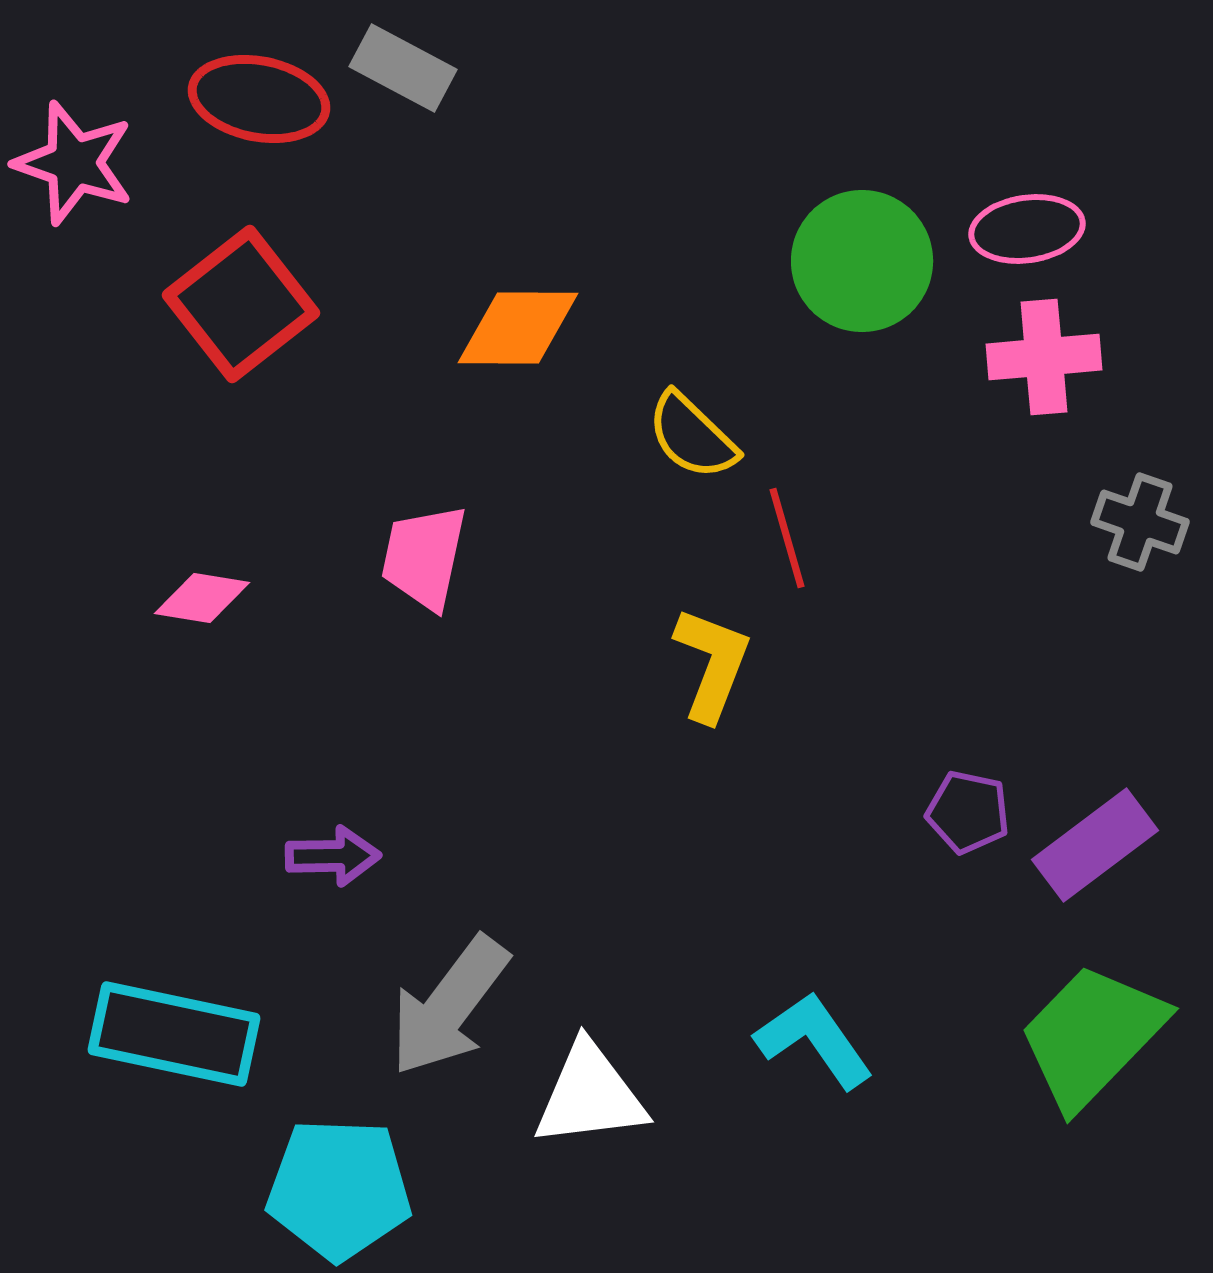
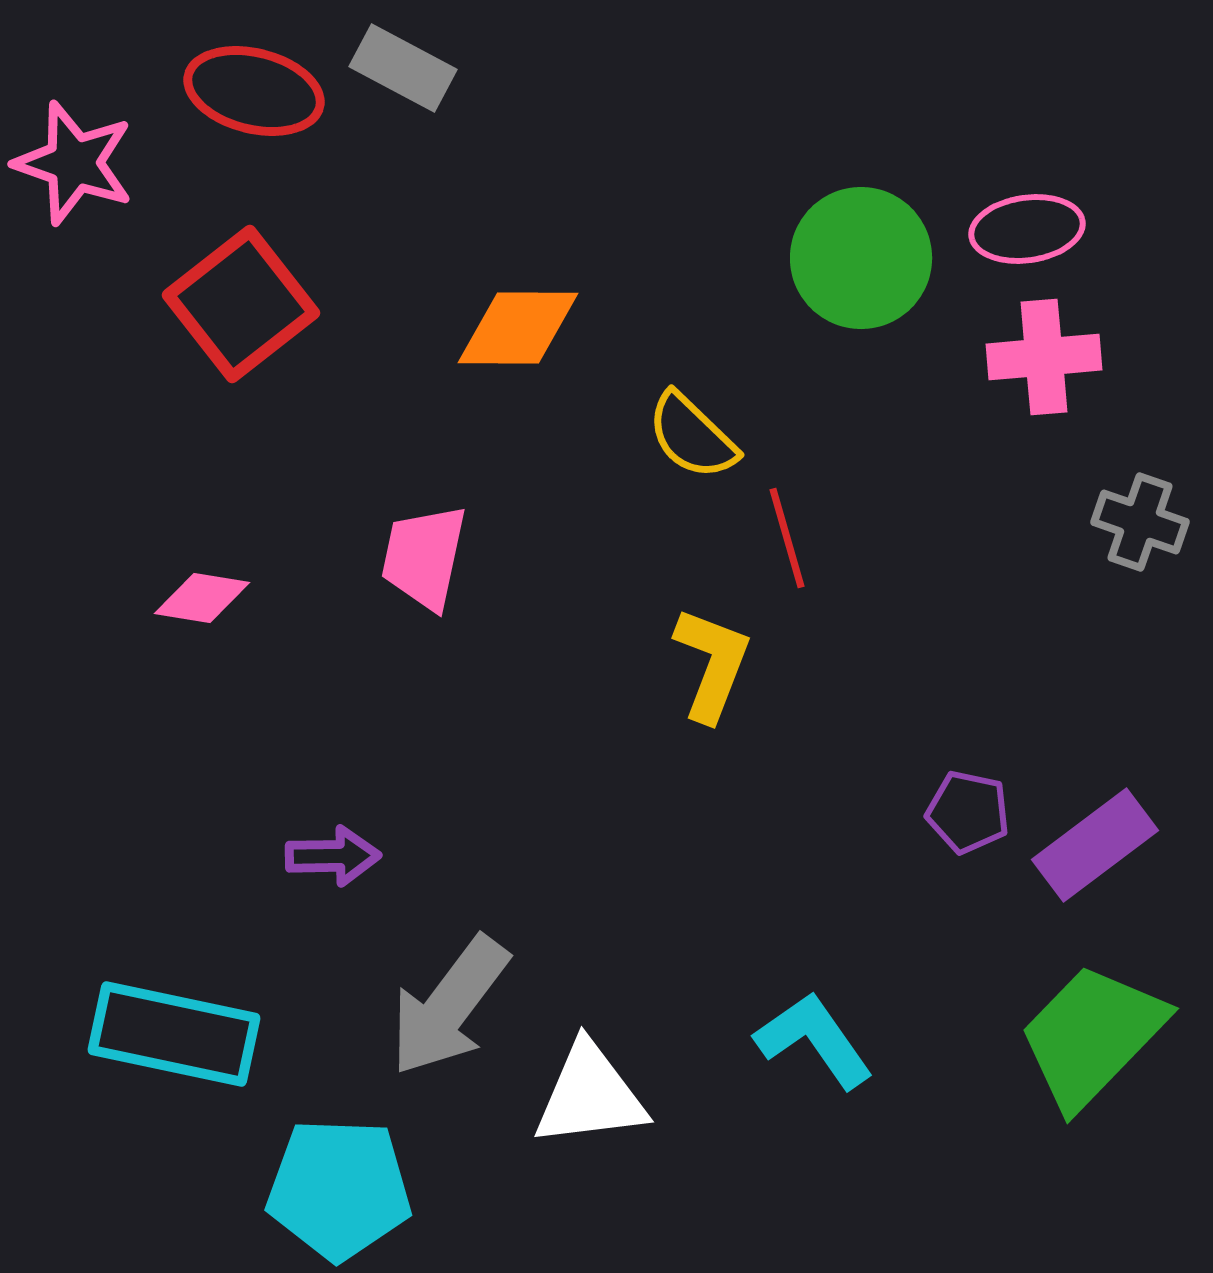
red ellipse: moved 5 px left, 8 px up; rotated 3 degrees clockwise
green circle: moved 1 px left, 3 px up
